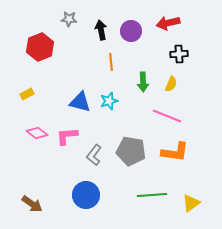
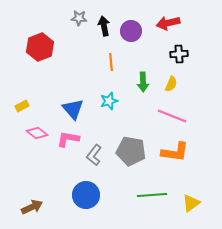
gray star: moved 10 px right, 1 px up
black arrow: moved 3 px right, 4 px up
yellow rectangle: moved 5 px left, 12 px down
blue triangle: moved 7 px left, 7 px down; rotated 35 degrees clockwise
pink line: moved 5 px right
pink L-shape: moved 1 px right, 3 px down; rotated 15 degrees clockwise
brown arrow: moved 3 px down; rotated 60 degrees counterclockwise
